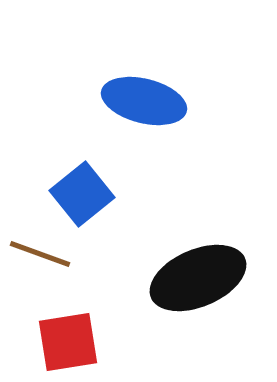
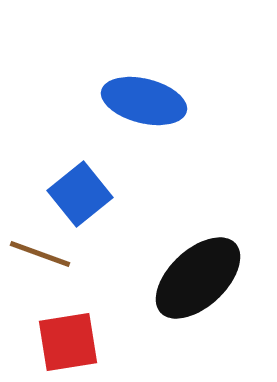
blue square: moved 2 px left
black ellipse: rotated 20 degrees counterclockwise
